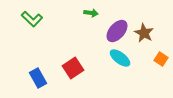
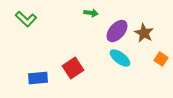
green L-shape: moved 6 px left
blue rectangle: rotated 66 degrees counterclockwise
